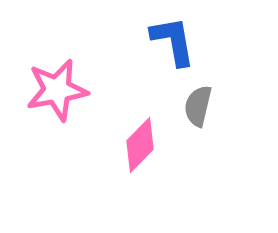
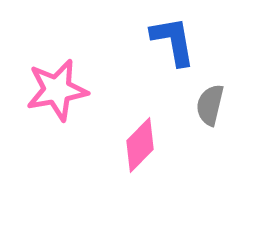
gray semicircle: moved 12 px right, 1 px up
